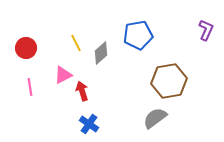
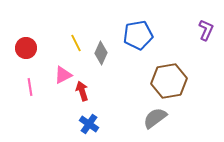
gray diamond: rotated 25 degrees counterclockwise
